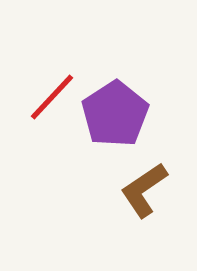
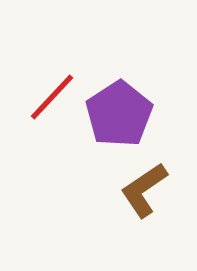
purple pentagon: moved 4 px right
